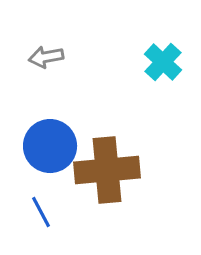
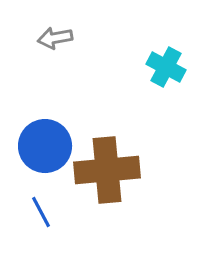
gray arrow: moved 9 px right, 19 px up
cyan cross: moved 3 px right, 5 px down; rotated 15 degrees counterclockwise
blue circle: moved 5 px left
